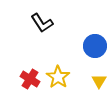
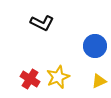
black L-shape: rotated 30 degrees counterclockwise
yellow star: rotated 15 degrees clockwise
yellow triangle: rotated 35 degrees clockwise
